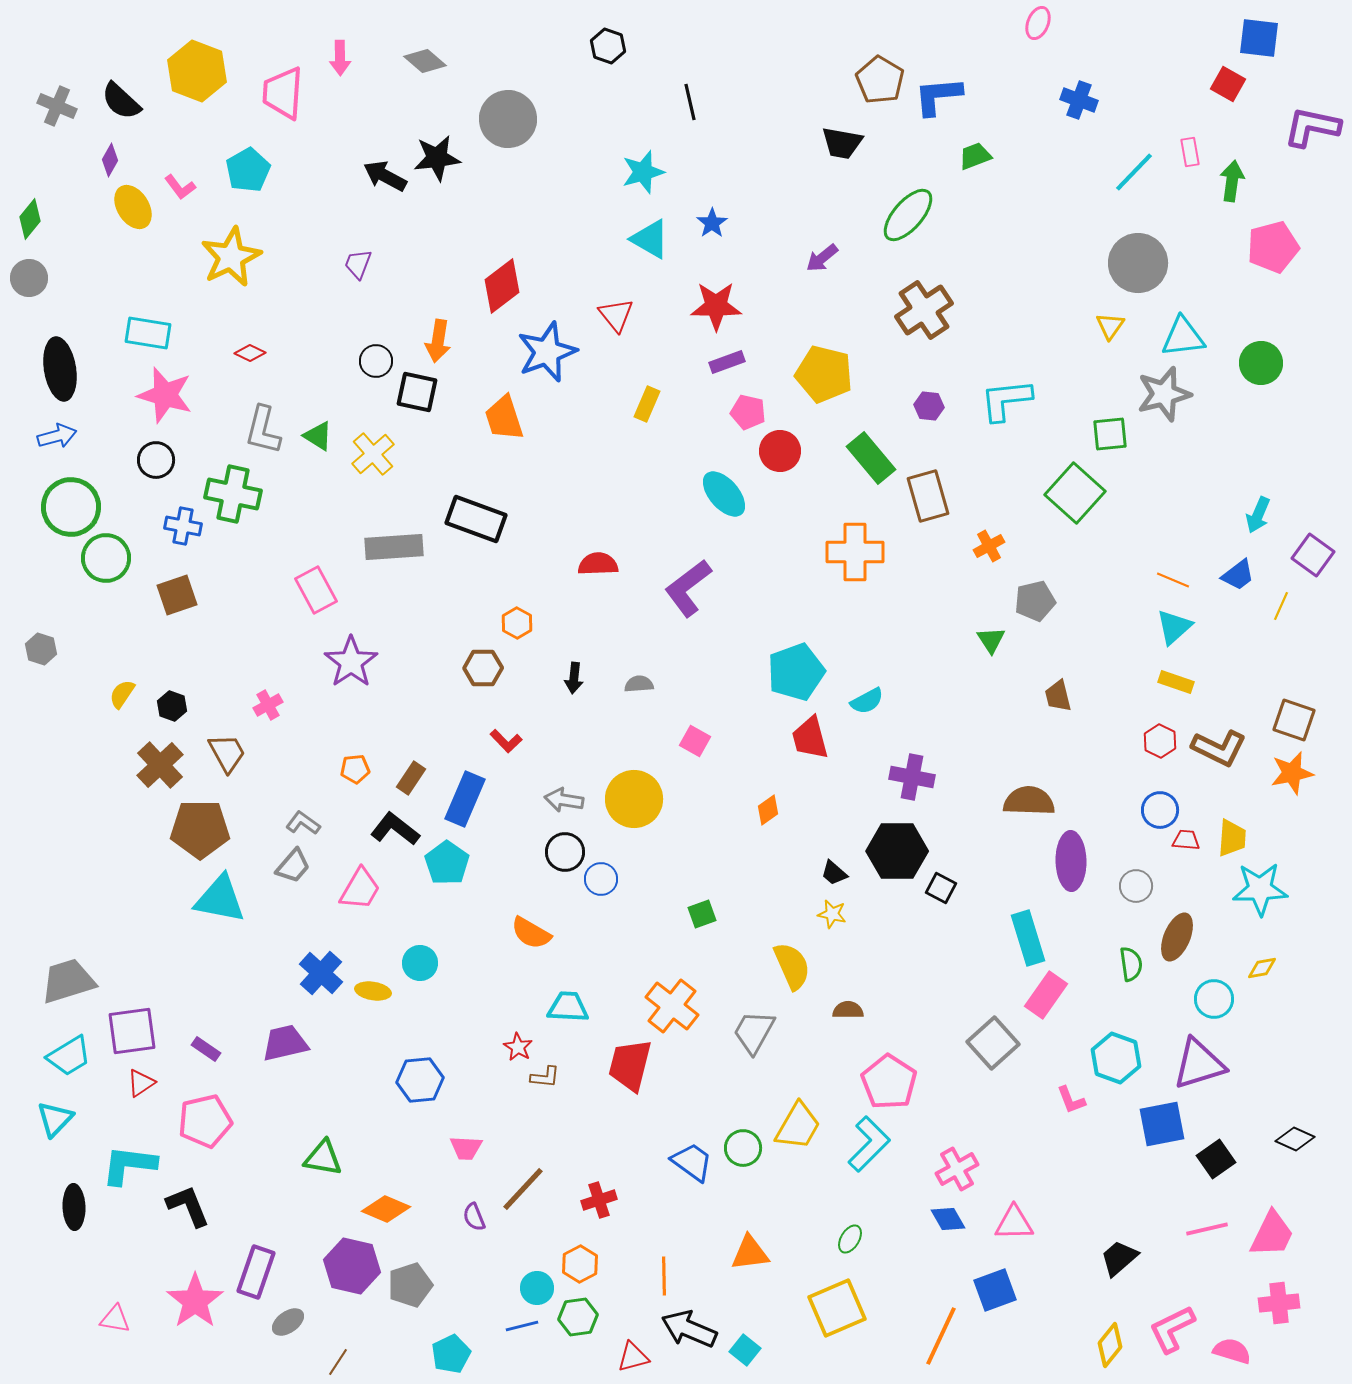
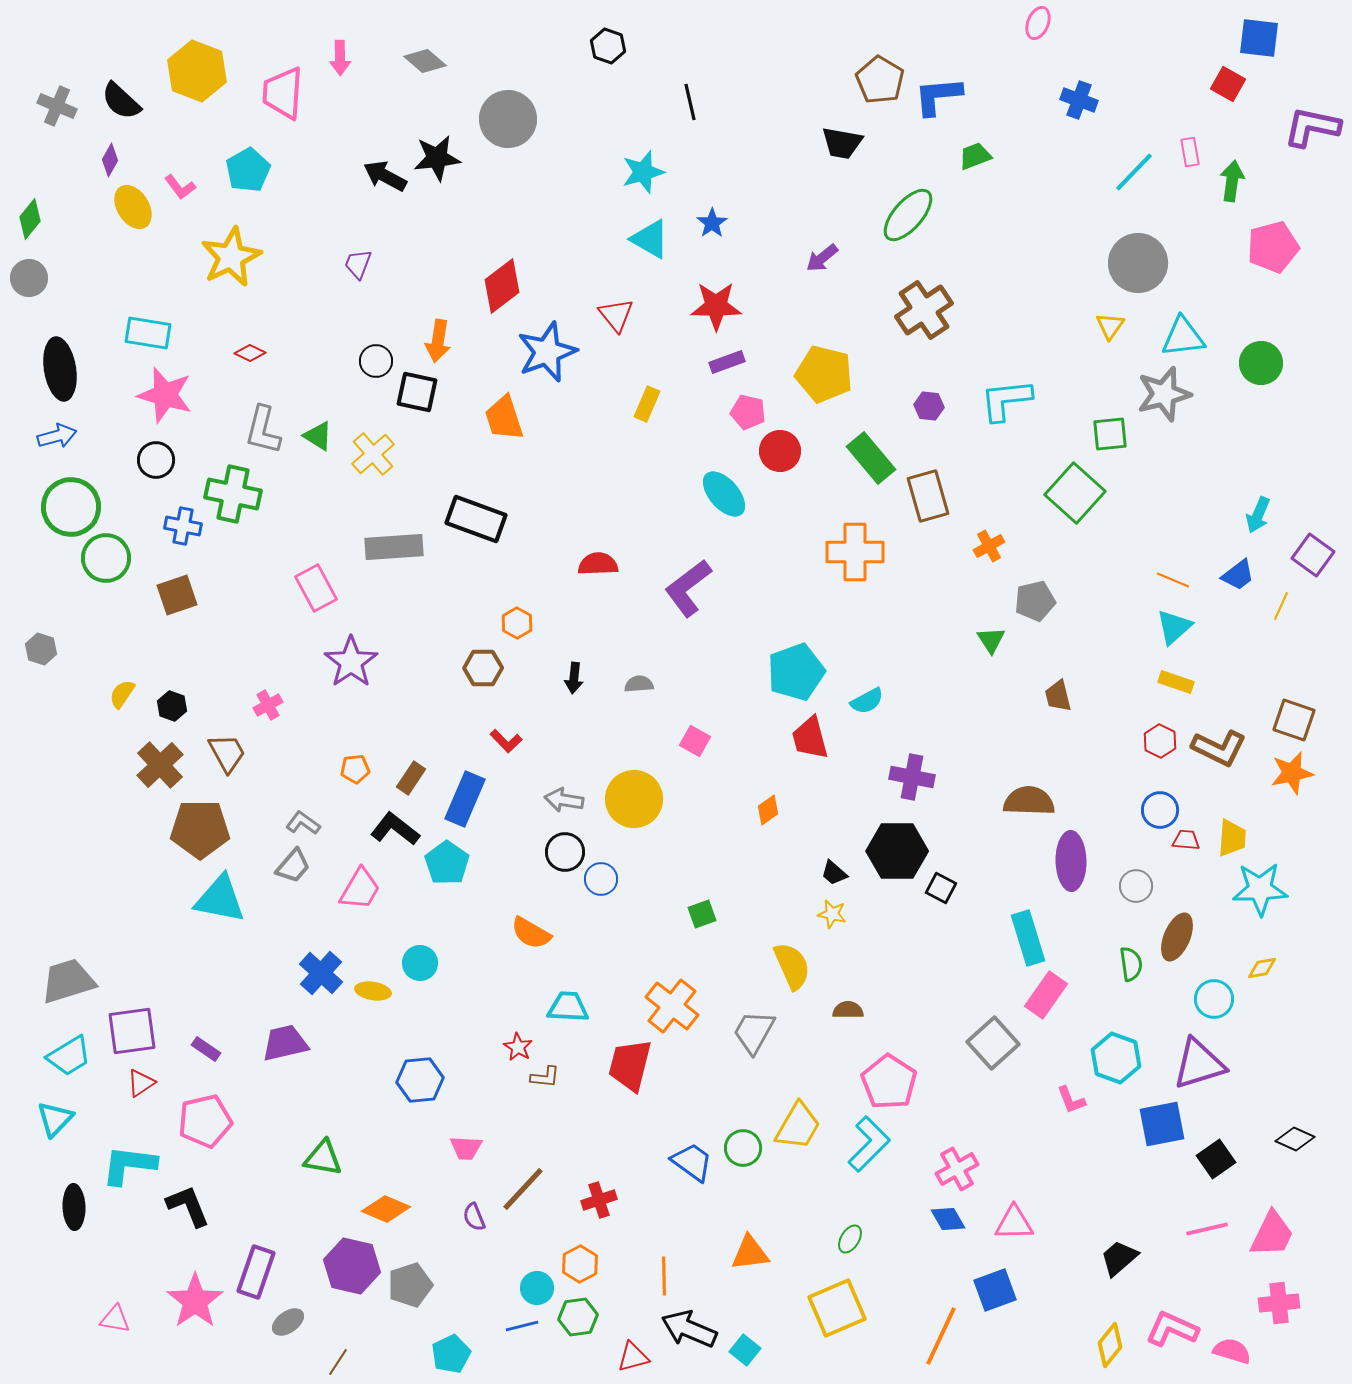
pink rectangle at (316, 590): moved 2 px up
pink L-shape at (1172, 1329): rotated 50 degrees clockwise
